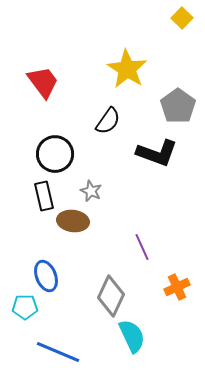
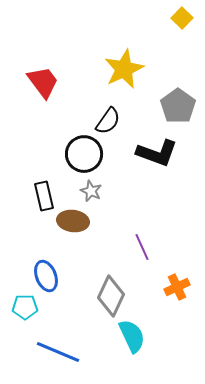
yellow star: moved 3 px left; rotated 15 degrees clockwise
black circle: moved 29 px right
